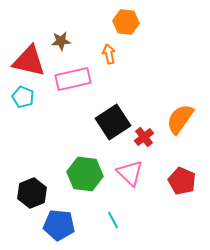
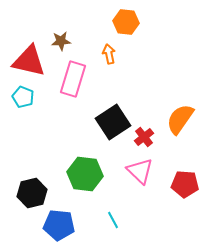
pink rectangle: rotated 60 degrees counterclockwise
pink triangle: moved 10 px right, 2 px up
red pentagon: moved 3 px right, 3 px down; rotated 20 degrees counterclockwise
black hexagon: rotated 8 degrees clockwise
